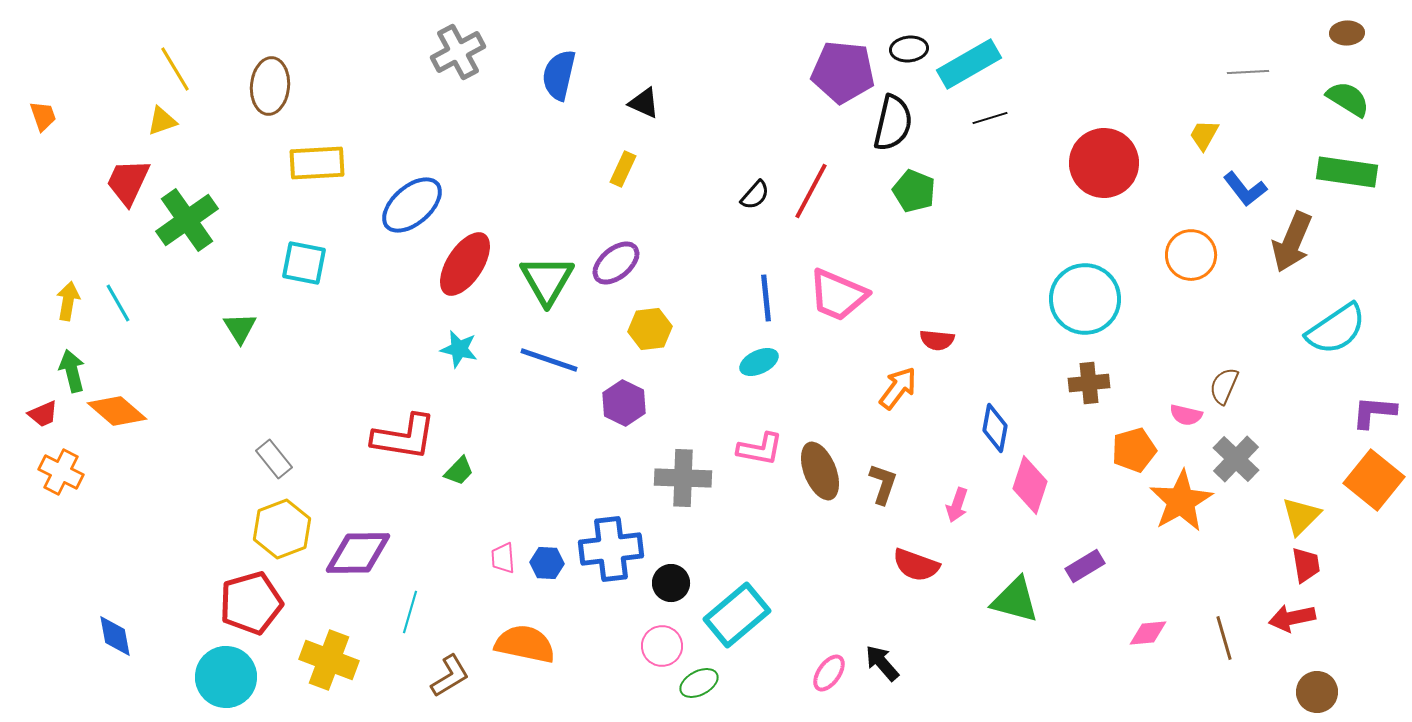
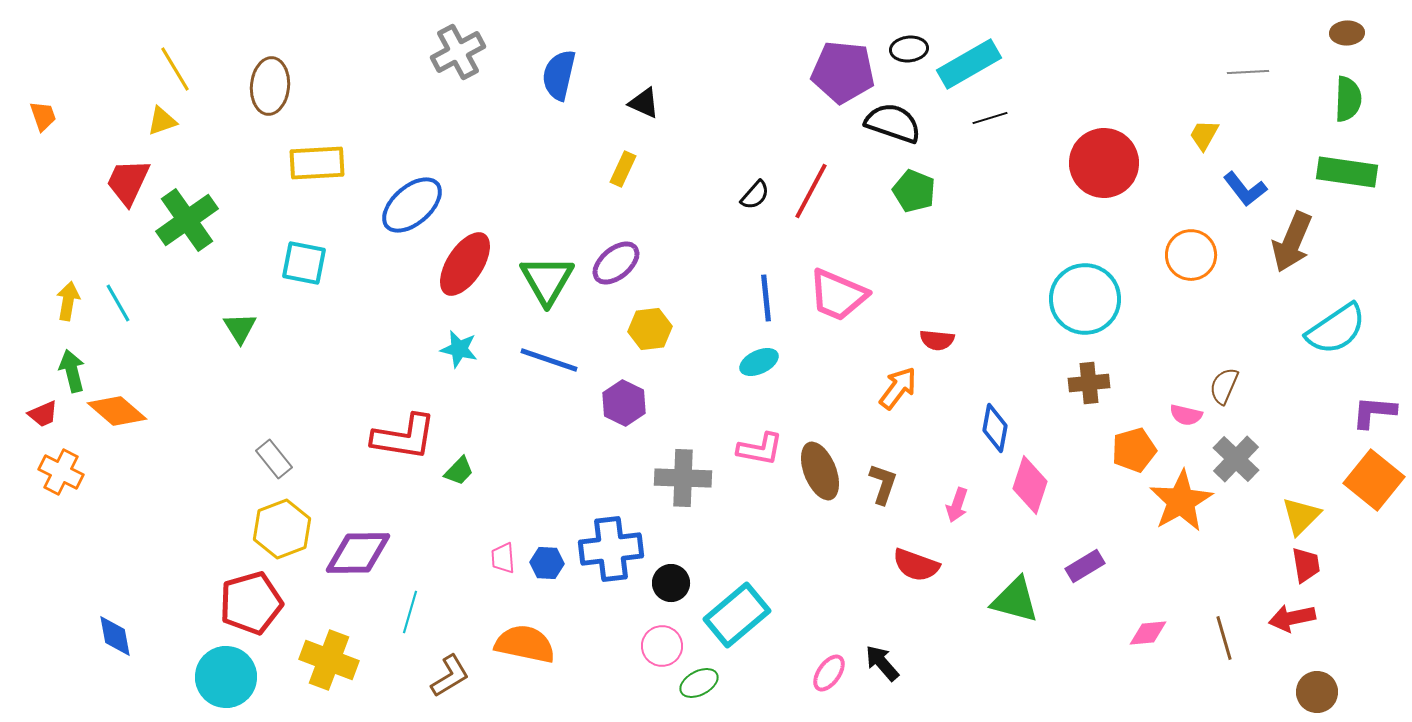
green semicircle at (1348, 99): rotated 60 degrees clockwise
black semicircle at (893, 123): rotated 84 degrees counterclockwise
